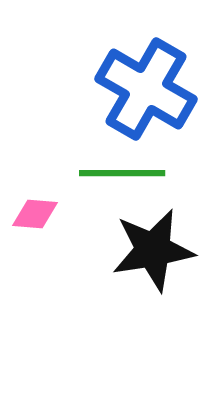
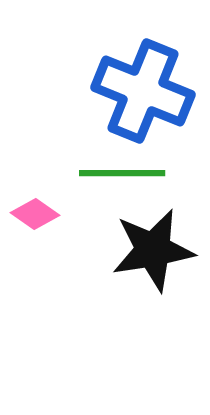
blue cross: moved 3 px left, 2 px down; rotated 8 degrees counterclockwise
pink diamond: rotated 30 degrees clockwise
